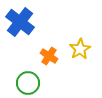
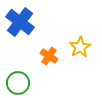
yellow star: moved 2 px up
green circle: moved 10 px left
